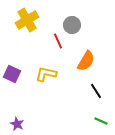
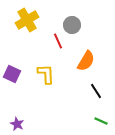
yellow L-shape: rotated 75 degrees clockwise
